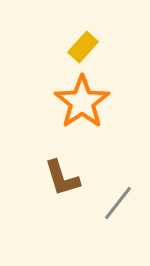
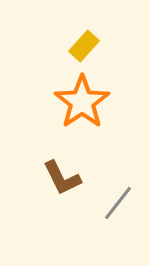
yellow rectangle: moved 1 px right, 1 px up
brown L-shape: rotated 9 degrees counterclockwise
